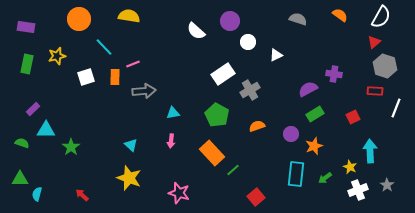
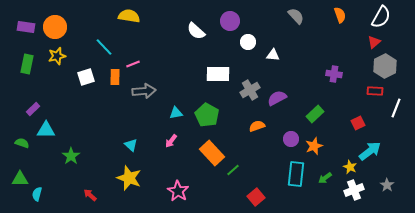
orange semicircle at (340, 15): rotated 35 degrees clockwise
orange circle at (79, 19): moved 24 px left, 8 px down
gray semicircle at (298, 19): moved 2 px left, 3 px up; rotated 30 degrees clockwise
white triangle at (276, 55): moved 3 px left; rotated 32 degrees clockwise
gray hexagon at (385, 66): rotated 15 degrees clockwise
white rectangle at (223, 74): moved 5 px left; rotated 35 degrees clockwise
purple semicircle at (308, 89): moved 31 px left, 9 px down
cyan triangle at (173, 113): moved 3 px right
green rectangle at (315, 114): rotated 12 degrees counterclockwise
green pentagon at (217, 115): moved 10 px left
red square at (353, 117): moved 5 px right, 6 px down
purple circle at (291, 134): moved 5 px down
pink arrow at (171, 141): rotated 32 degrees clockwise
green star at (71, 147): moved 9 px down
cyan arrow at (370, 151): rotated 55 degrees clockwise
white cross at (358, 190): moved 4 px left
pink star at (179, 193): moved 1 px left, 2 px up; rotated 15 degrees clockwise
red arrow at (82, 195): moved 8 px right
